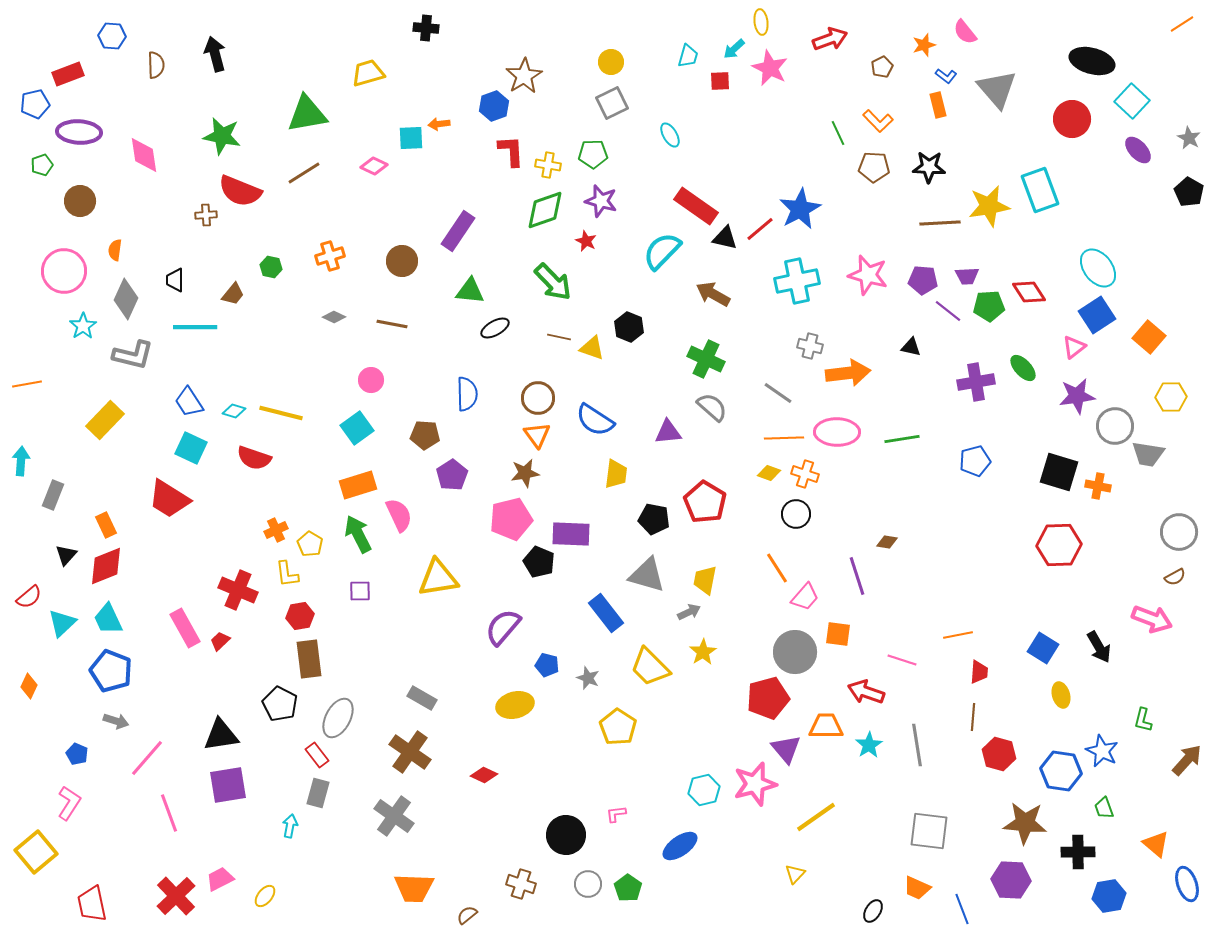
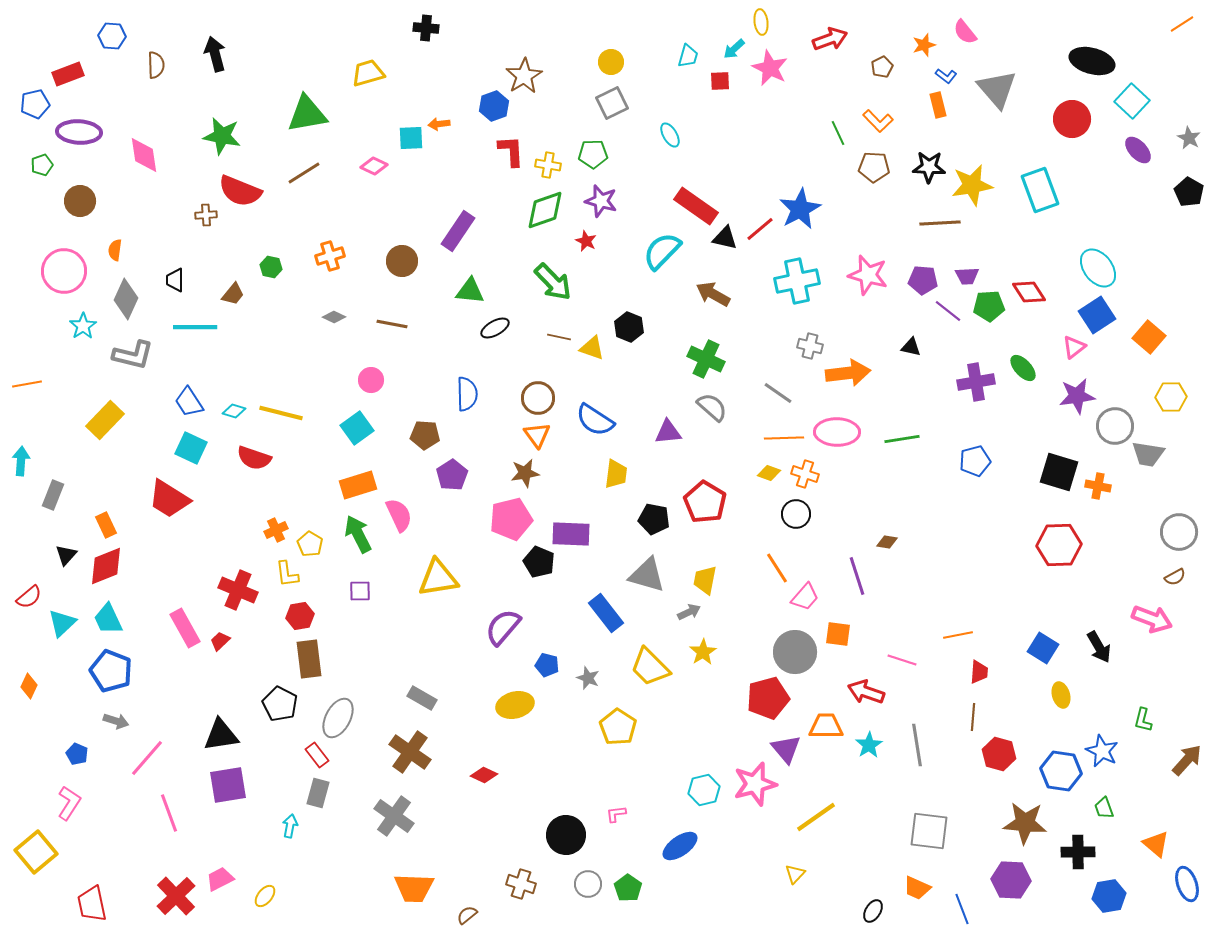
yellow star at (989, 206): moved 17 px left, 21 px up
